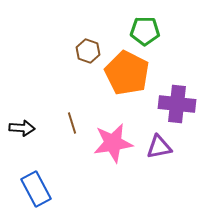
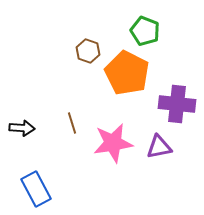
green pentagon: rotated 20 degrees clockwise
